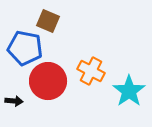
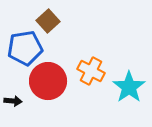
brown square: rotated 25 degrees clockwise
blue pentagon: rotated 20 degrees counterclockwise
cyan star: moved 4 px up
black arrow: moved 1 px left
